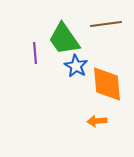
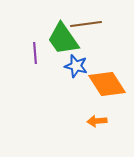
brown line: moved 20 px left
green trapezoid: moved 1 px left
blue star: rotated 15 degrees counterclockwise
orange diamond: rotated 27 degrees counterclockwise
